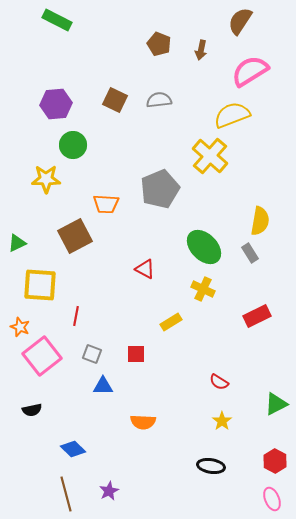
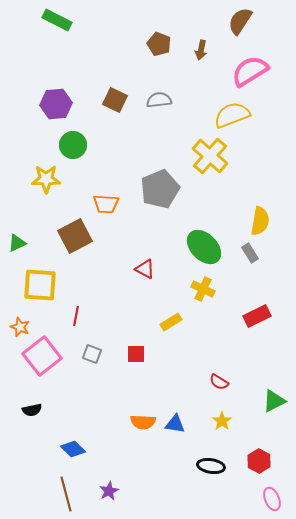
blue triangle at (103, 386): moved 72 px right, 38 px down; rotated 10 degrees clockwise
green triangle at (276, 404): moved 2 px left, 3 px up
red hexagon at (275, 461): moved 16 px left
